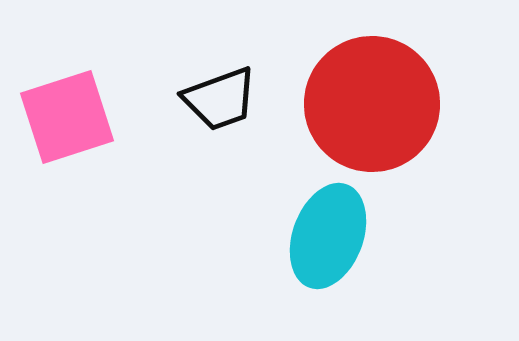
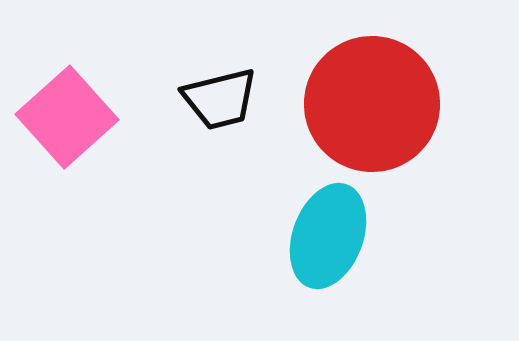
black trapezoid: rotated 6 degrees clockwise
pink square: rotated 24 degrees counterclockwise
